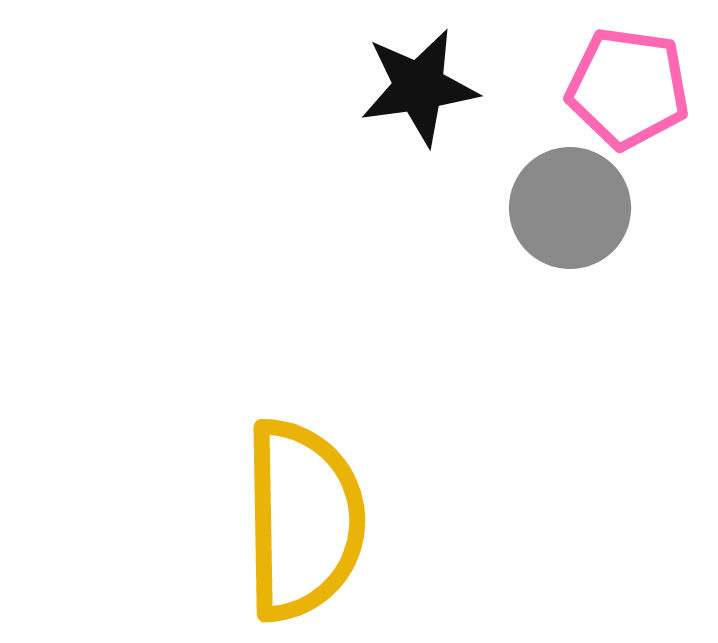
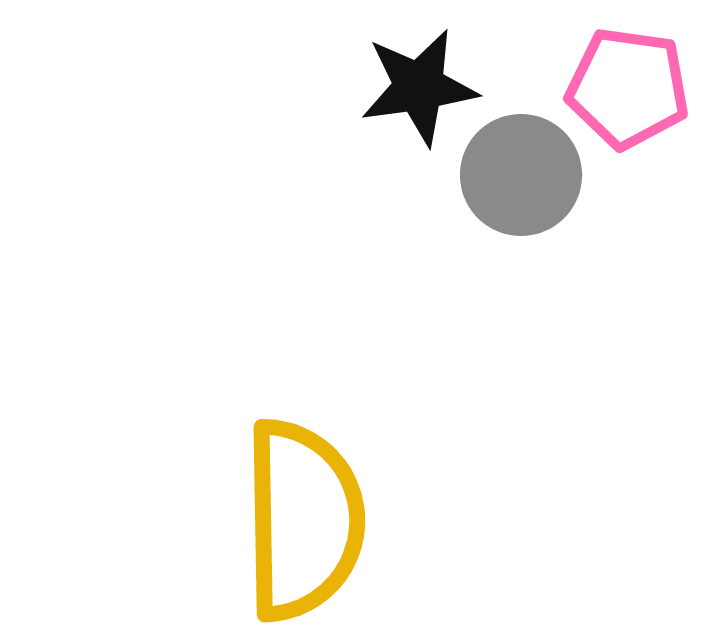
gray circle: moved 49 px left, 33 px up
